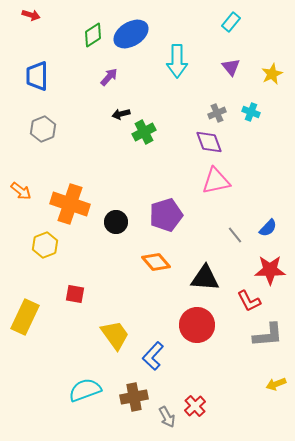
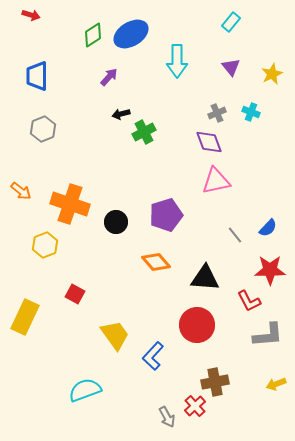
red square: rotated 18 degrees clockwise
brown cross: moved 81 px right, 15 px up
